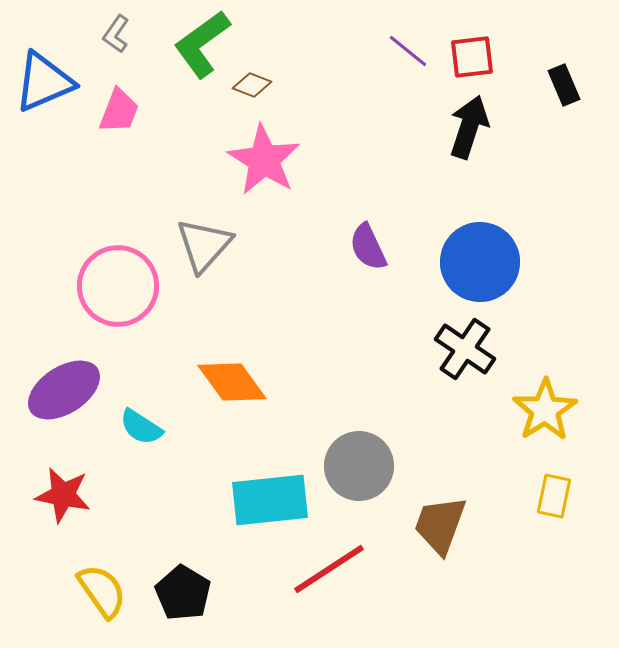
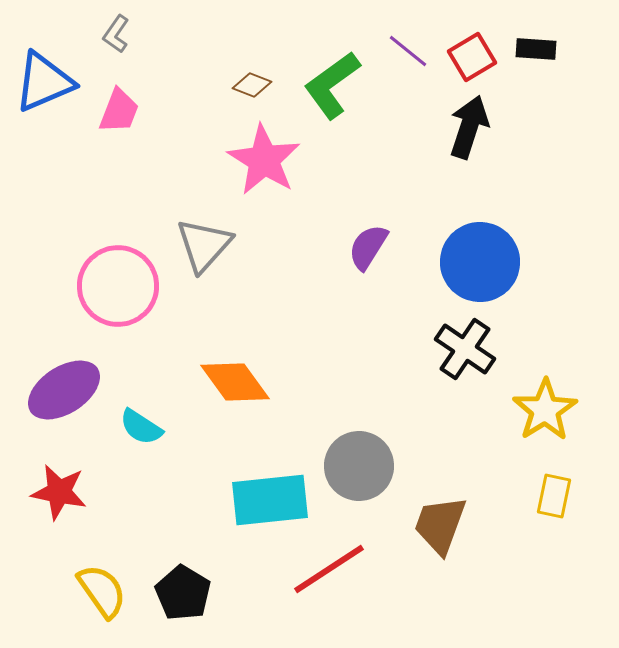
green L-shape: moved 130 px right, 41 px down
red square: rotated 24 degrees counterclockwise
black rectangle: moved 28 px left, 36 px up; rotated 63 degrees counterclockwise
purple semicircle: rotated 57 degrees clockwise
orange diamond: moved 3 px right
red star: moved 4 px left, 3 px up
